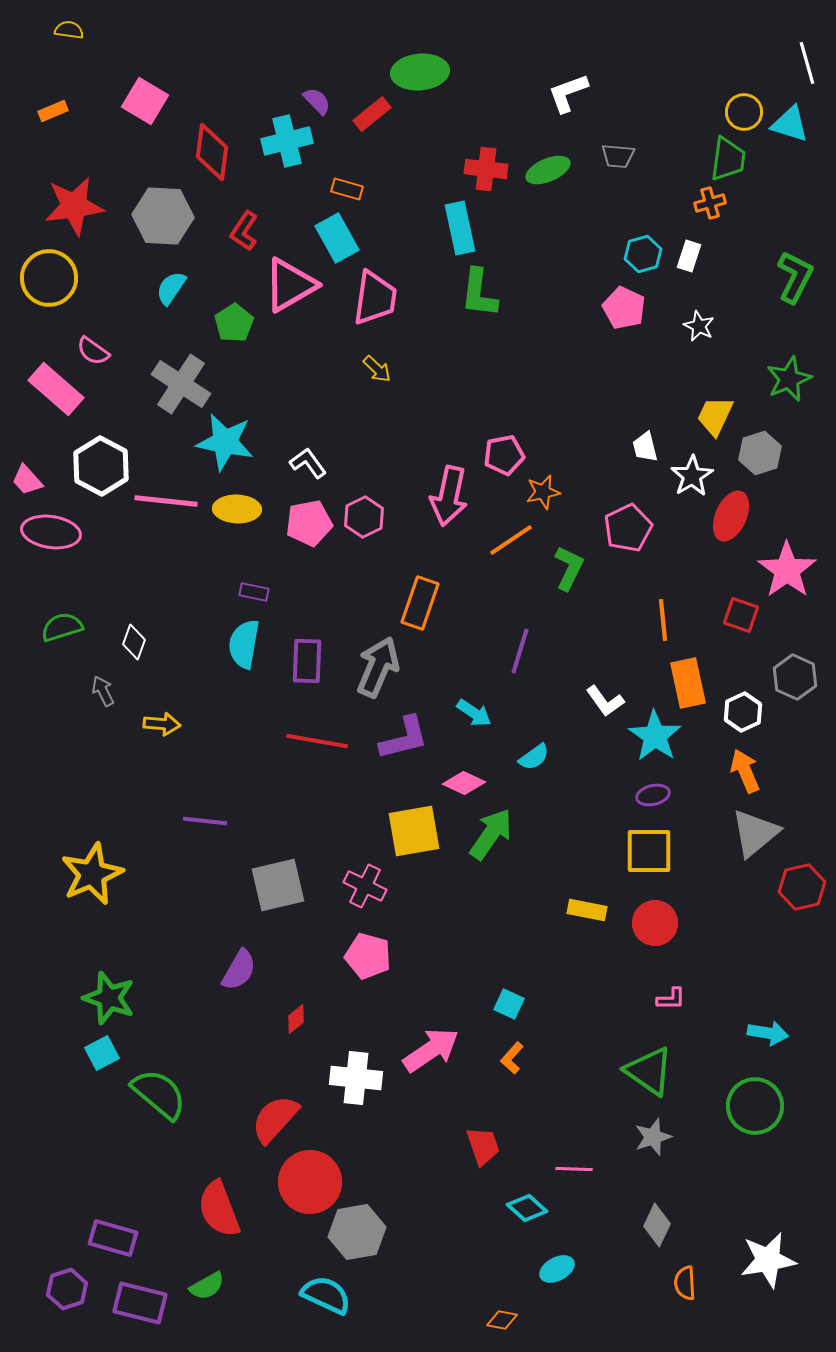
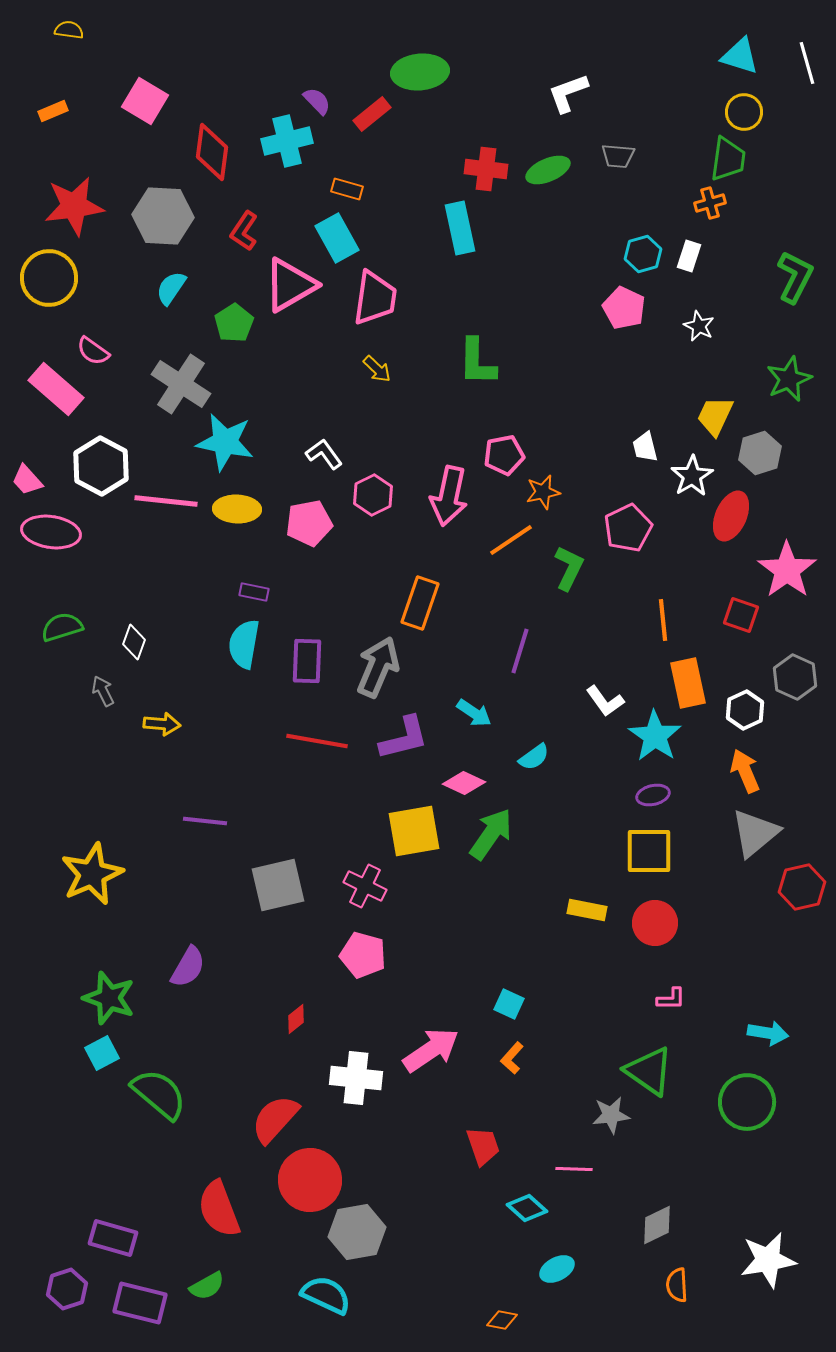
cyan triangle at (790, 124): moved 50 px left, 68 px up
green L-shape at (479, 293): moved 2 px left, 69 px down; rotated 6 degrees counterclockwise
white L-shape at (308, 463): moved 16 px right, 9 px up
pink hexagon at (364, 517): moved 9 px right, 22 px up
white hexagon at (743, 712): moved 2 px right, 2 px up
pink pentagon at (368, 956): moved 5 px left, 1 px up
purple semicircle at (239, 970): moved 51 px left, 3 px up
green circle at (755, 1106): moved 8 px left, 4 px up
gray star at (653, 1137): moved 42 px left, 22 px up; rotated 12 degrees clockwise
red circle at (310, 1182): moved 2 px up
gray diamond at (657, 1225): rotated 39 degrees clockwise
orange semicircle at (685, 1283): moved 8 px left, 2 px down
